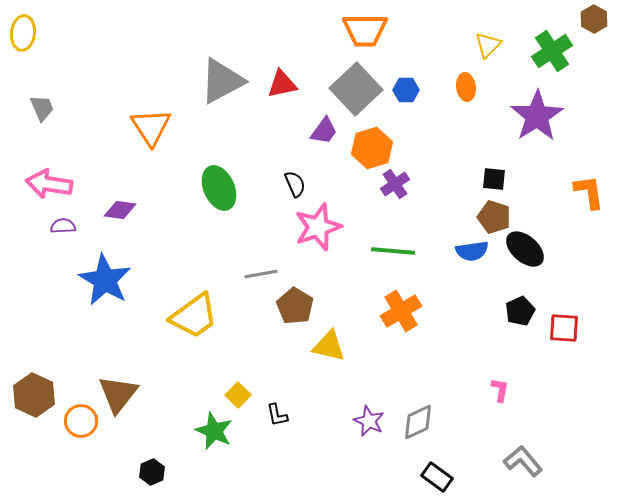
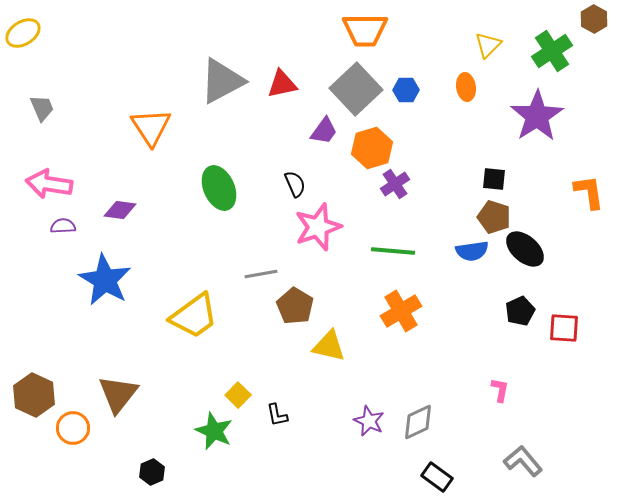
yellow ellipse at (23, 33): rotated 52 degrees clockwise
orange circle at (81, 421): moved 8 px left, 7 px down
